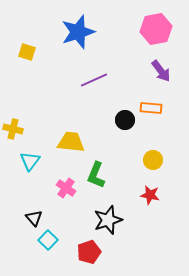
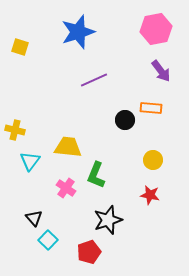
yellow square: moved 7 px left, 5 px up
yellow cross: moved 2 px right, 1 px down
yellow trapezoid: moved 3 px left, 5 px down
